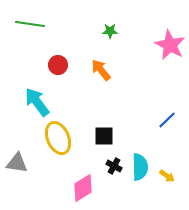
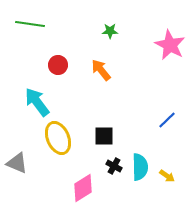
gray triangle: rotated 15 degrees clockwise
